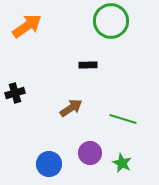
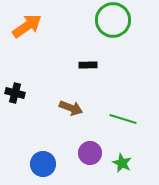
green circle: moved 2 px right, 1 px up
black cross: rotated 30 degrees clockwise
brown arrow: rotated 55 degrees clockwise
blue circle: moved 6 px left
